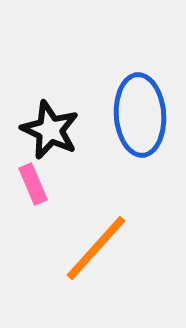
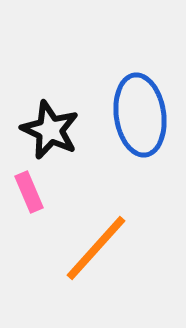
blue ellipse: rotated 4 degrees counterclockwise
pink rectangle: moved 4 px left, 8 px down
